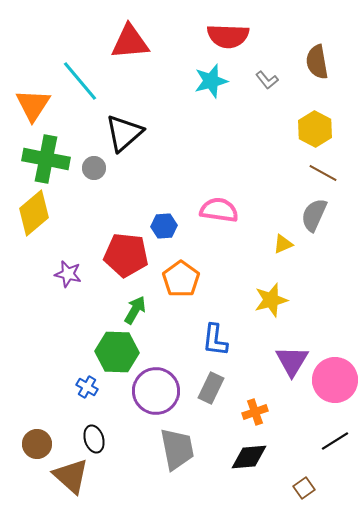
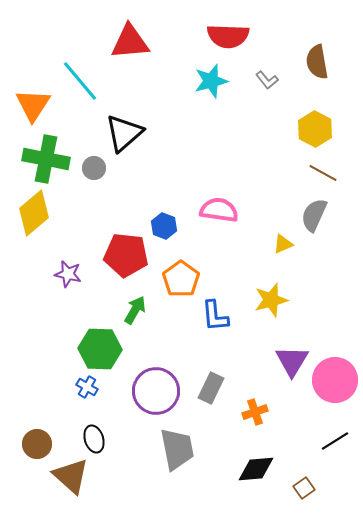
blue hexagon: rotated 25 degrees clockwise
blue L-shape: moved 24 px up; rotated 12 degrees counterclockwise
green hexagon: moved 17 px left, 3 px up
black diamond: moved 7 px right, 12 px down
